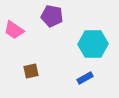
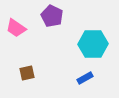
purple pentagon: rotated 15 degrees clockwise
pink trapezoid: moved 2 px right, 2 px up
brown square: moved 4 px left, 2 px down
